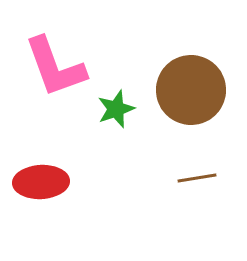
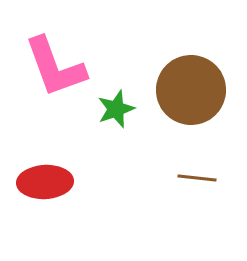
brown line: rotated 15 degrees clockwise
red ellipse: moved 4 px right
